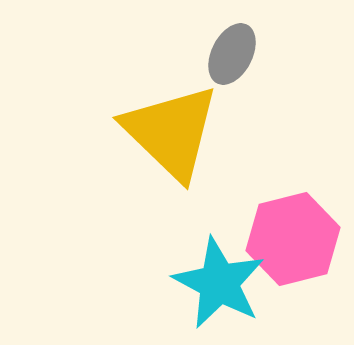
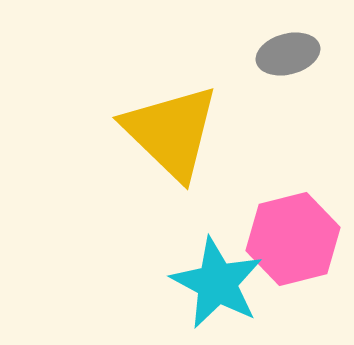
gray ellipse: moved 56 px right; rotated 48 degrees clockwise
cyan star: moved 2 px left
